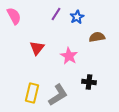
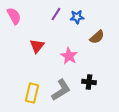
blue star: rotated 24 degrees clockwise
brown semicircle: rotated 147 degrees clockwise
red triangle: moved 2 px up
gray L-shape: moved 3 px right, 5 px up
